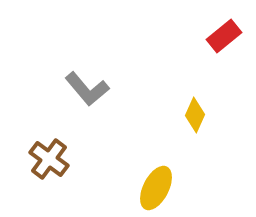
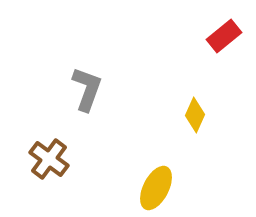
gray L-shape: rotated 120 degrees counterclockwise
